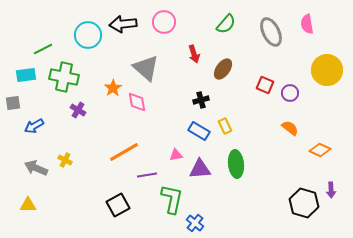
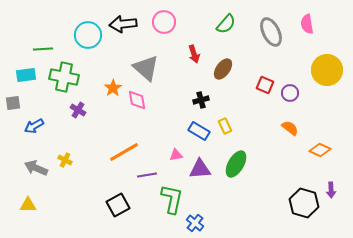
green line: rotated 24 degrees clockwise
pink diamond: moved 2 px up
green ellipse: rotated 36 degrees clockwise
